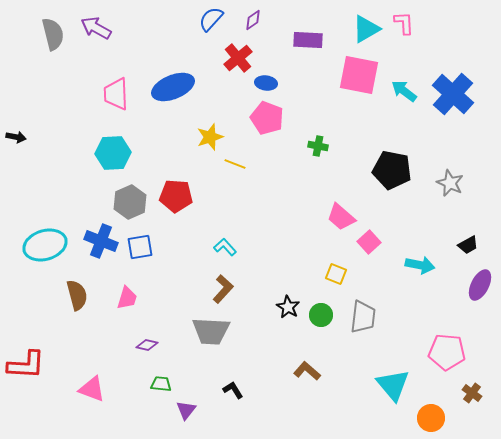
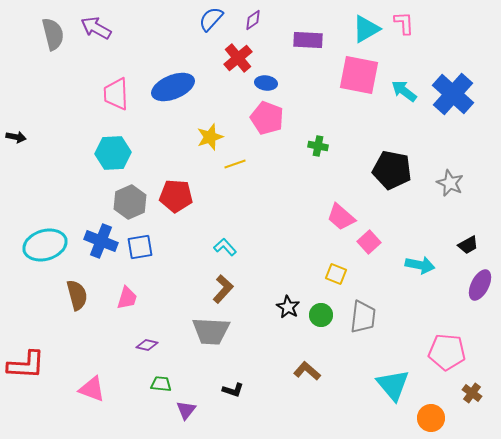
yellow line at (235, 164): rotated 40 degrees counterclockwise
black L-shape at (233, 390): rotated 140 degrees clockwise
